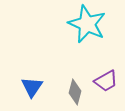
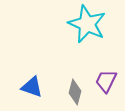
purple trapezoid: rotated 145 degrees clockwise
blue triangle: rotated 45 degrees counterclockwise
